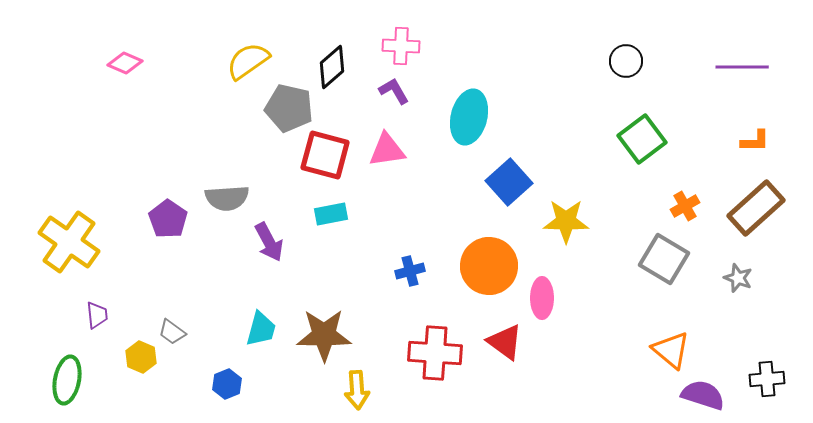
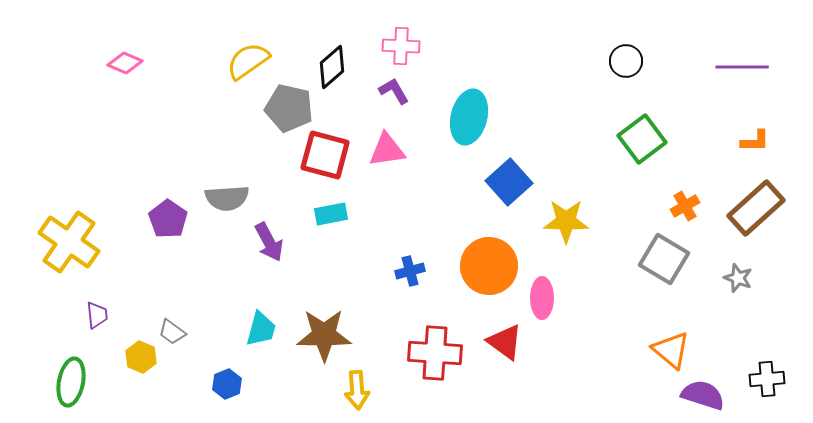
green ellipse: moved 4 px right, 2 px down
